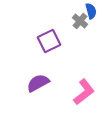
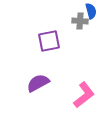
gray cross: rotated 35 degrees counterclockwise
purple square: rotated 15 degrees clockwise
pink L-shape: moved 3 px down
